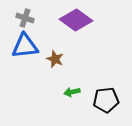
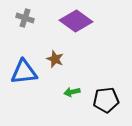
purple diamond: moved 1 px down
blue triangle: moved 1 px left, 26 px down
